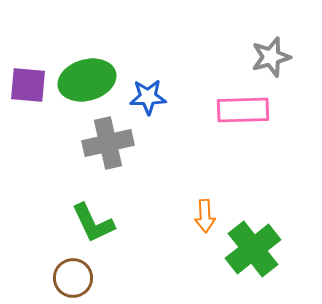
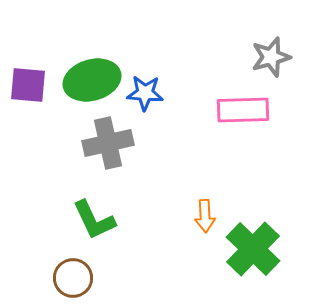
green ellipse: moved 5 px right
blue star: moved 3 px left, 4 px up; rotated 6 degrees clockwise
green L-shape: moved 1 px right, 3 px up
green cross: rotated 8 degrees counterclockwise
